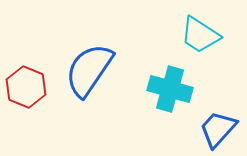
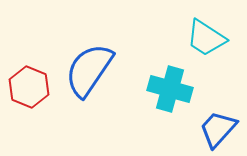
cyan trapezoid: moved 6 px right, 3 px down
red hexagon: moved 3 px right
